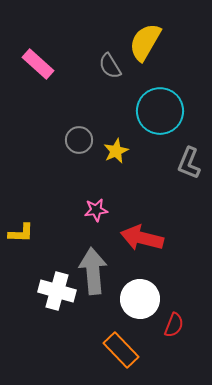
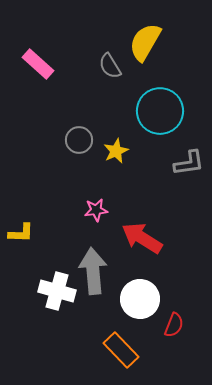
gray L-shape: rotated 120 degrees counterclockwise
red arrow: rotated 18 degrees clockwise
